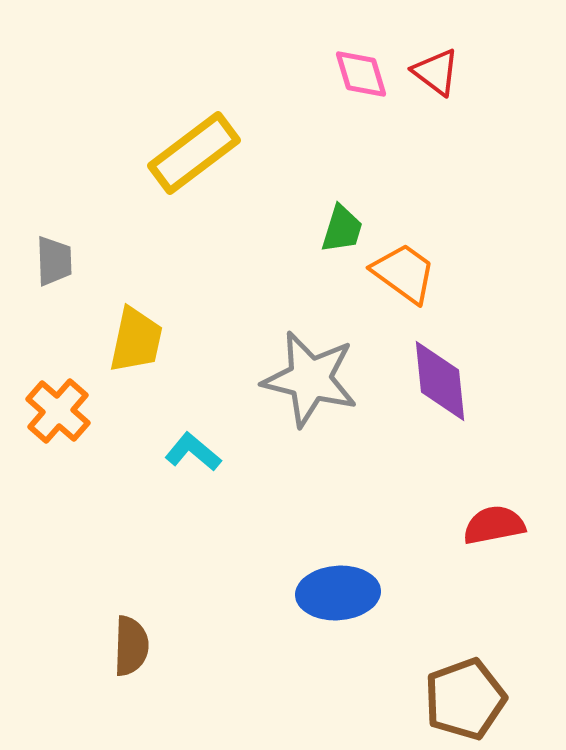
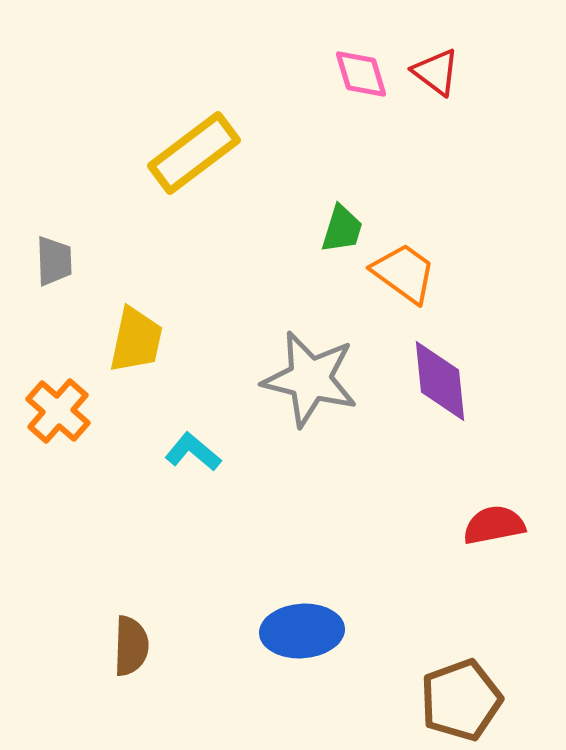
blue ellipse: moved 36 px left, 38 px down
brown pentagon: moved 4 px left, 1 px down
